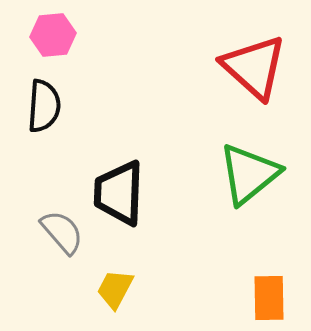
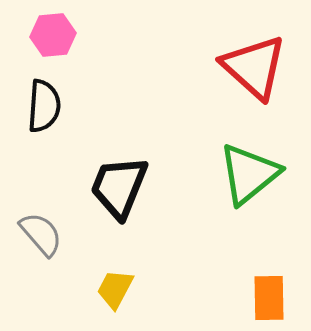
black trapezoid: moved 6 px up; rotated 20 degrees clockwise
gray semicircle: moved 21 px left, 2 px down
